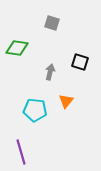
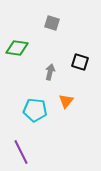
purple line: rotated 10 degrees counterclockwise
